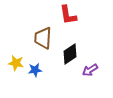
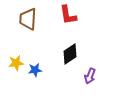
brown trapezoid: moved 15 px left, 19 px up
yellow star: rotated 21 degrees counterclockwise
purple arrow: moved 6 px down; rotated 35 degrees counterclockwise
